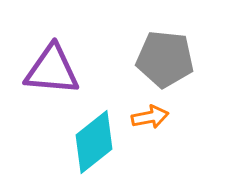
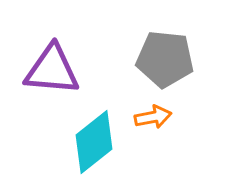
orange arrow: moved 3 px right
